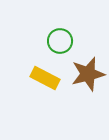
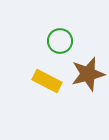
yellow rectangle: moved 2 px right, 3 px down
